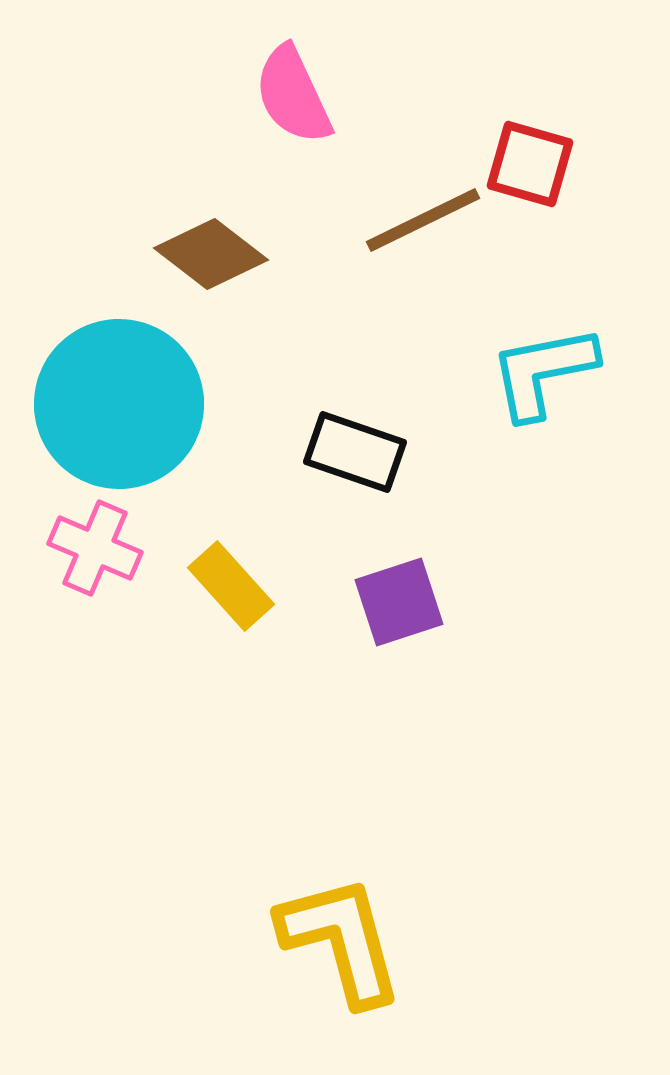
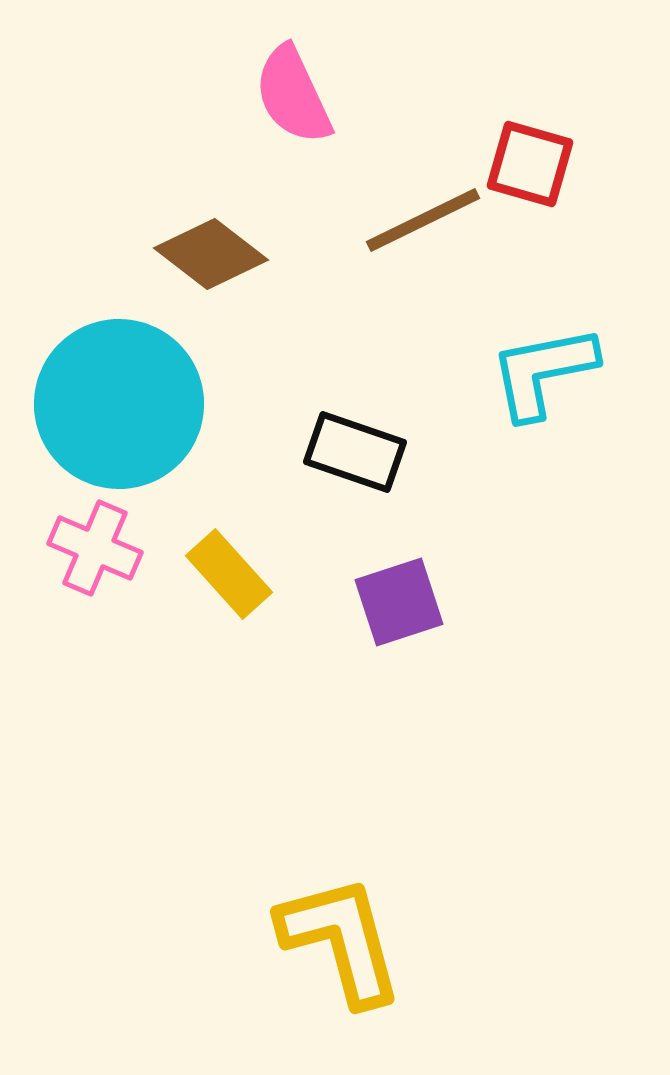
yellow rectangle: moved 2 px left, 12 px up
